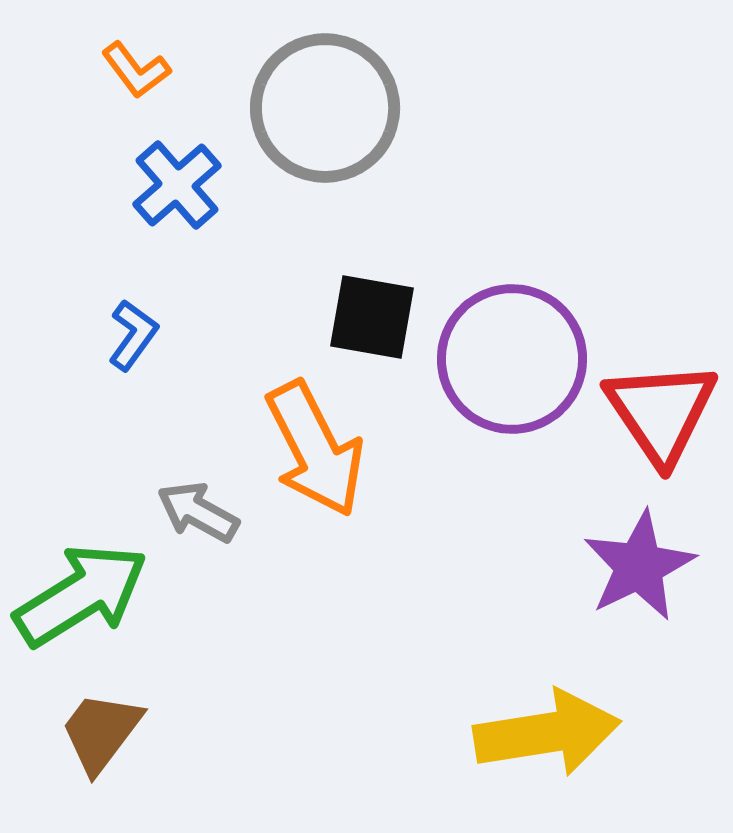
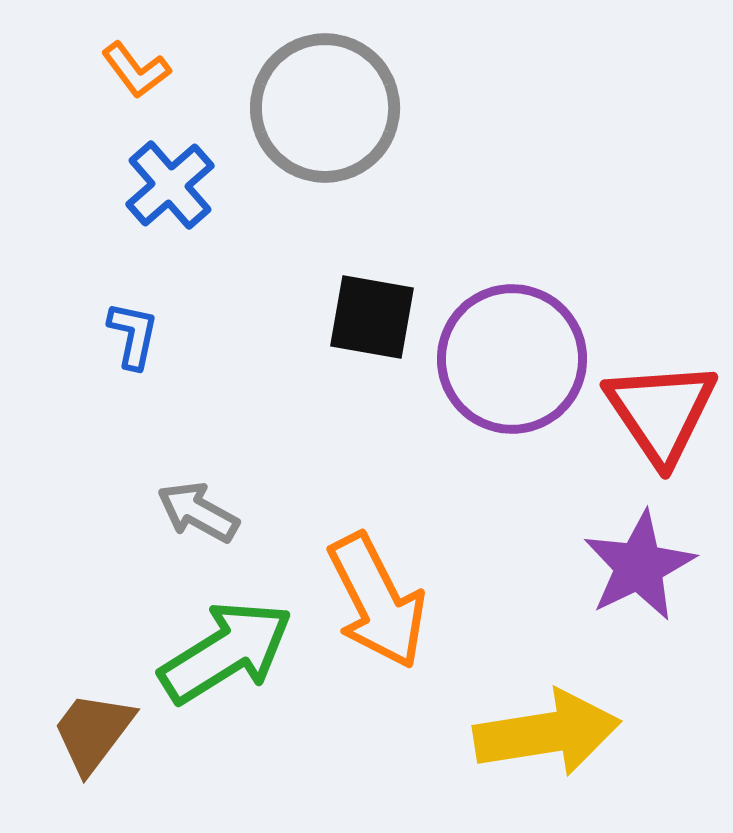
blue cross: moved 7 px left
blue L-shape: rotated 24 degrees counterclockwise
orange arrow: moved 62 px right, 152 px down
green arrow: moved 145 px right, 57 px down
brown trapezoid: moved 8 px left
